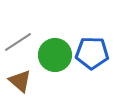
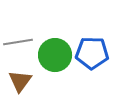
gray line: rotated 24 degrees clockwise
brown triangle: rotated 25 degrees clockwise
